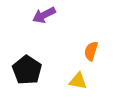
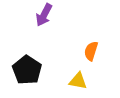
purple arrow: rotated 35 degrees counterclockwise
